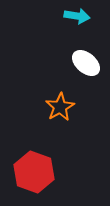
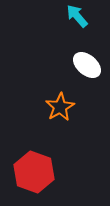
cyan arrow: rotated 140 degrees counterclockwise
white ellipse: moved 1 px right, 2 px down
